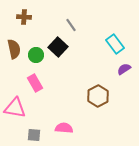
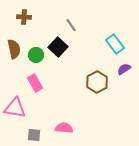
brown hexagon: moved 1 px left, 14 px up
